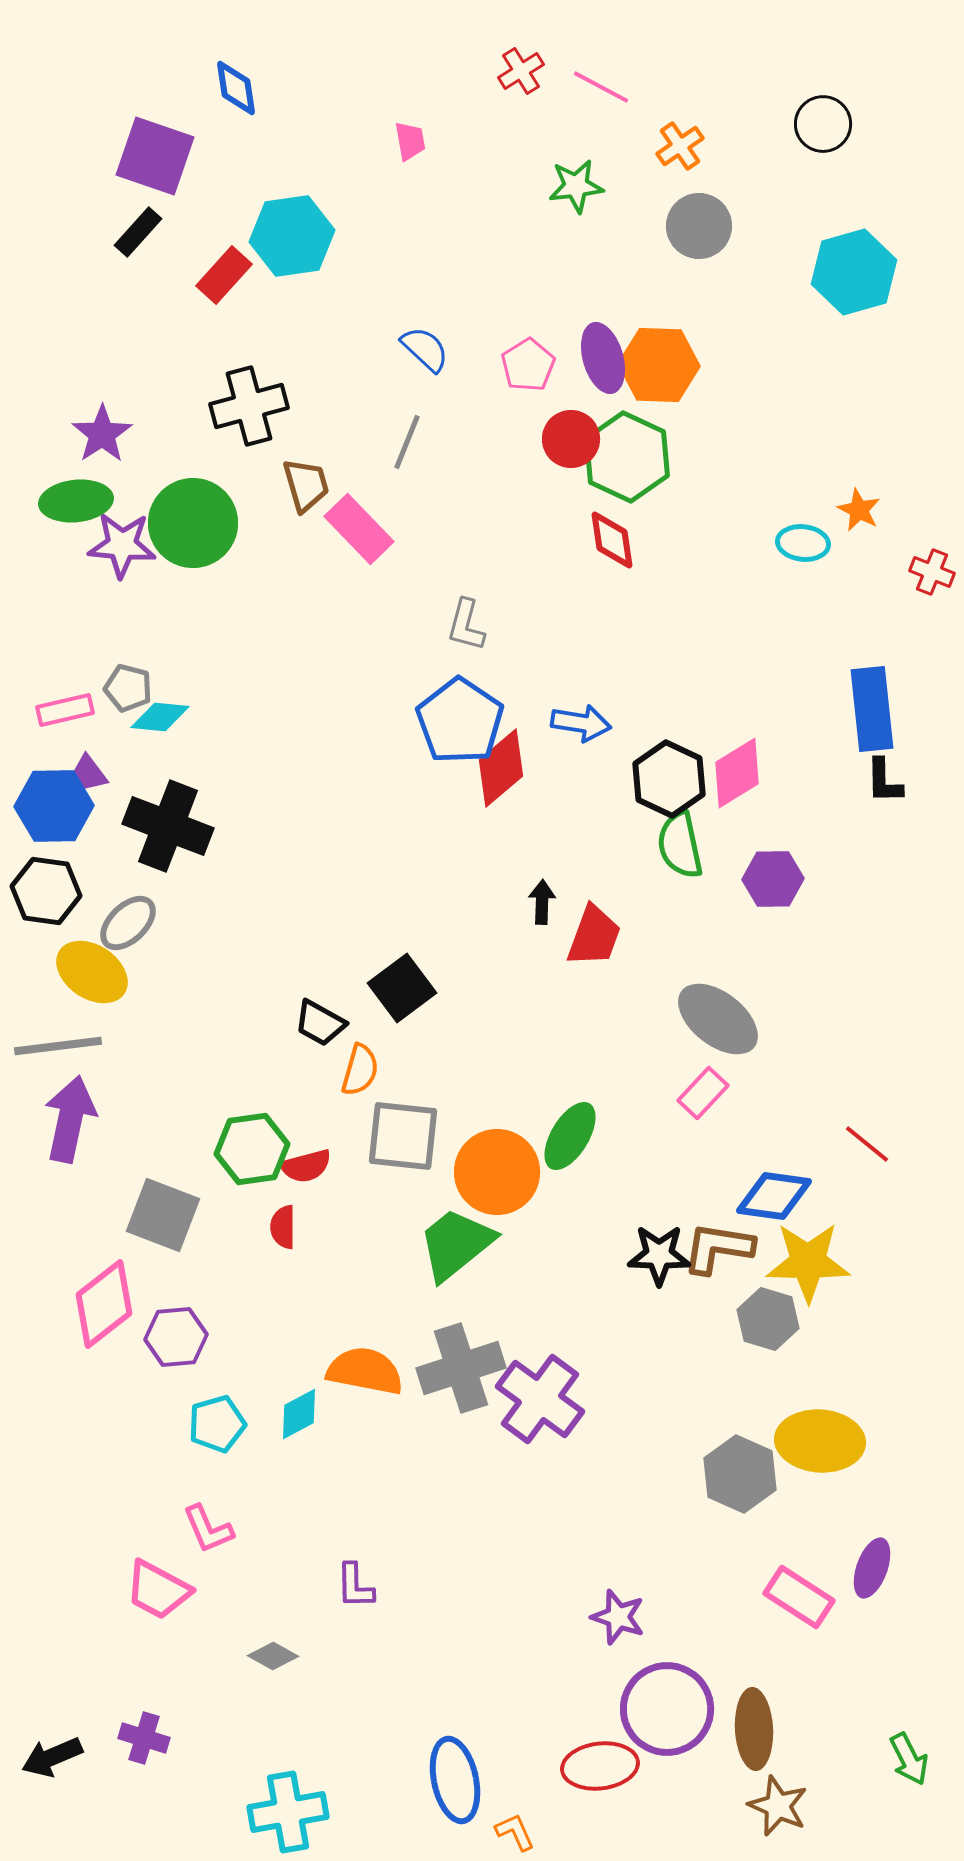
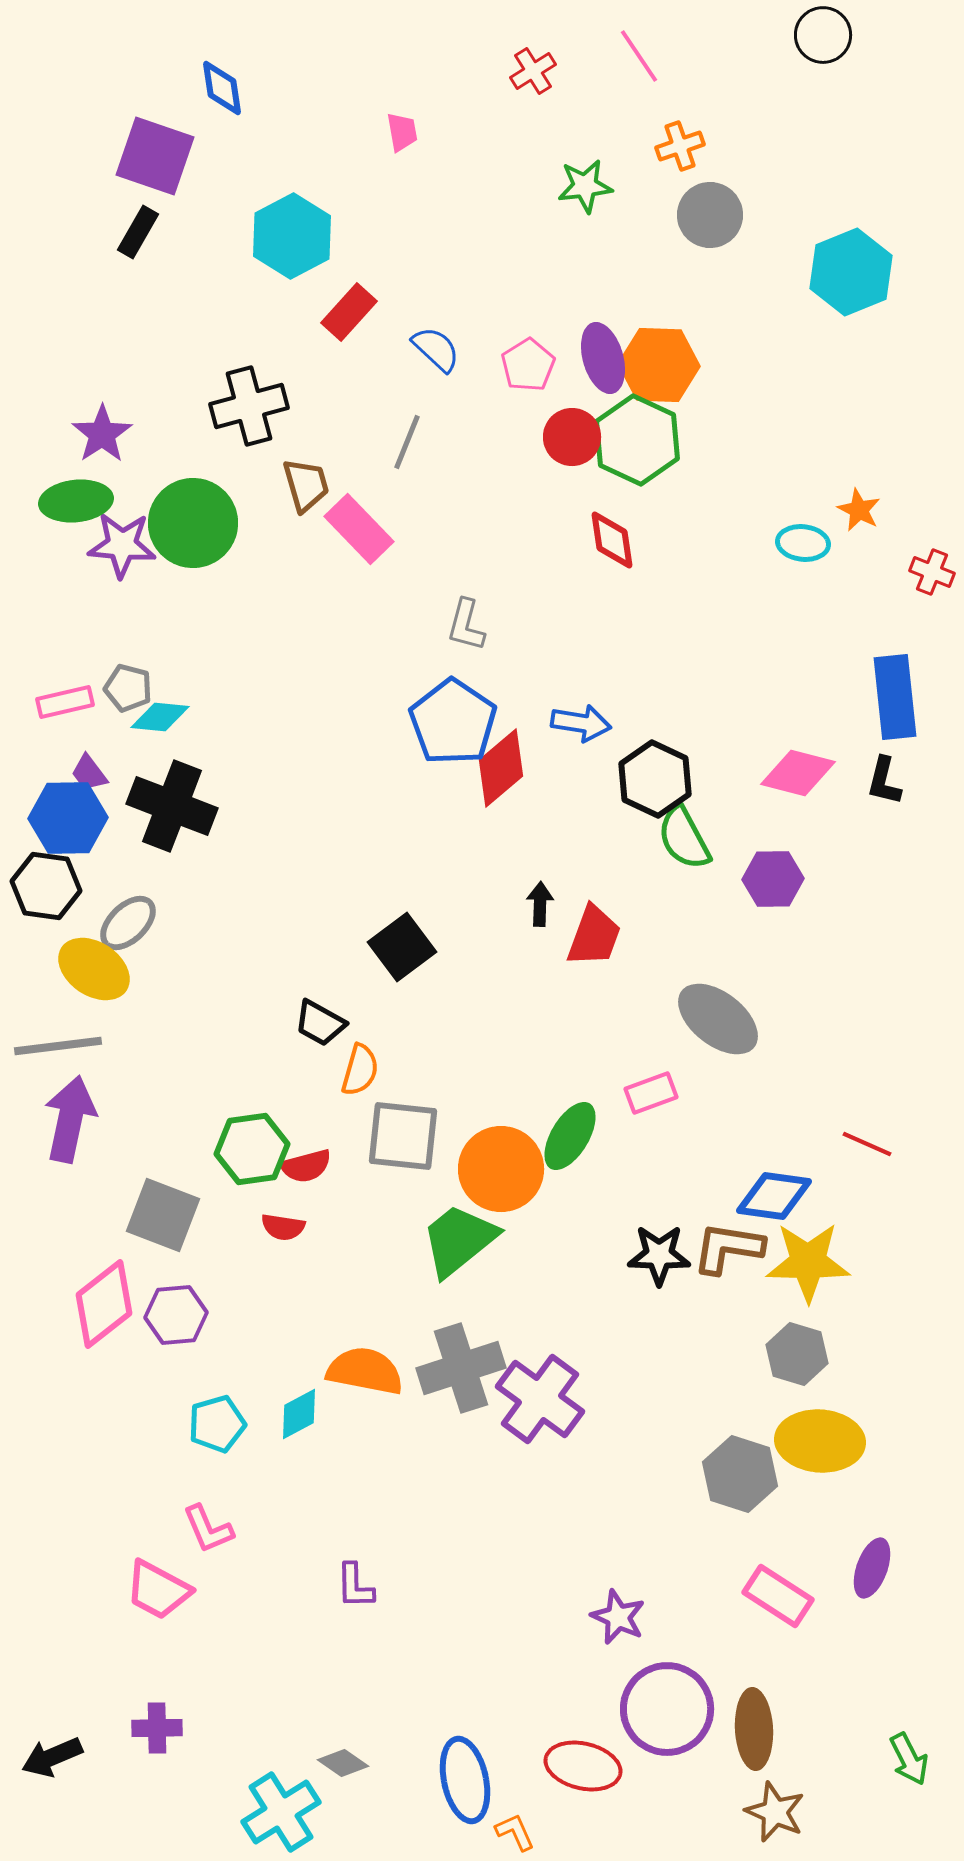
red cross at (521, 71): moved 12 px right
pink line at (601, 87): moved 38 px right, 31 px up; rotated 28 degrees clockwise
blue diamond at (236, 88): moved 14 px left
black circle at (823, 124): moved 89 px up
pink trapezoid at (410, 141): moved 8 px left, 9 px up
orange cross at (680, 146): rotated 15 degrees clockwise
green star at (576, 186): moved 9 px right
gray circle at (699, 226): moved 11 px right, 11 px up
black rectangle at (138, 232): rotated 12 degrees counterclockwise
cyan hexagon at (292, 236): rotated 20 degrees counterclockwise
cyan hexagon at (854, 272): moved 3 px left; rotated 6 degrees counterclockwise
red rectangle at (224, 275): moved 125 px right, 37 px down
blue semicircle at (425, 349): moved 11 px right
red circle at (571, 439): moved 1 px right, 2 px up
green hexagon at (627, 457): moved 10 px right, 17 px up
blue rectangle at (872, 709): moved 23 px right, 12 px up
pink rectangle at (65, 710): moved 8 px up
blue pentagon at (460, 721): moved 7 px left, 1 px down
pink diamond at (737, 773): moved 61 px right; rotated 46 degrees clockwise
black hexagon at (669, 779): moved 14 px left
black L-shape at (884, 781): rotated 15 degrees clockwise
blue hexagon at (54, 806): moved 14 px right, 12 px down
black cross at (168, 826): moved 4 px right, 20 px up
green semicircle at (680, 845): moved 4 px right, 7 px up; rotated 16 degrees counterclockwise
black hexagon at (46, 891): moved 5 px up
black arrow at (542, 902): moved 2 px left, 2 px down
yellow ellipse at (92, 972): moved 2 px right, 3 px up
black square at (402, 988): moved 41 px up
pink rectangle at (703, 1093): moved 52 px left; rotated 27 degrees clockwise
red line at (867, 1144): rotated 15 degrees counterclockwise
orange circle at (497, 1172): moved 4 px right, 3 px up
red semicircle at (283, 1227): rotated 81 degrees counterclockwise
green trapezoid at (456, 1244): moved 3 px right, 4 px up
brown L-shape at (718, 1248): moved 10 px right
gray hexagon at (768, 1319): moved 29 px right, 35 px down
purple hexagon at (176, 1337): moved 22 px up
gray hexagon at (740, 1474): rotated 6 degrees counterclockwise
pink rectangle at (799, 1597): moved 21 px left, 1 px up
purple star at (618, 1617): rotated 6 degrees clockwise
gray diamond at (273, 1656): moved 70 px right, 107 px down; rotated 6 degrees clockwise
purple cross at (144, 1738): moved 13 px right, 10 px up; rotated 18 degrees counterclockwise
red ellipse at (600, 1766): moved 17 px left; rotated 20 degrees clockwise
blue ellipse at (455, 1780): moved 10 px right
brown star at (778, 1806): moved 3 px left, 6 px down
cyan cross at (288, 1812): moved 7 px left; rotated 22 degrees counterclockwise
